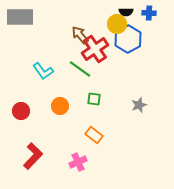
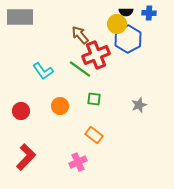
red cross: moved 1 px right, 6 px down; rotated 12 degrees clockwise
red L-shape: moved 7 px left, 1 px down
